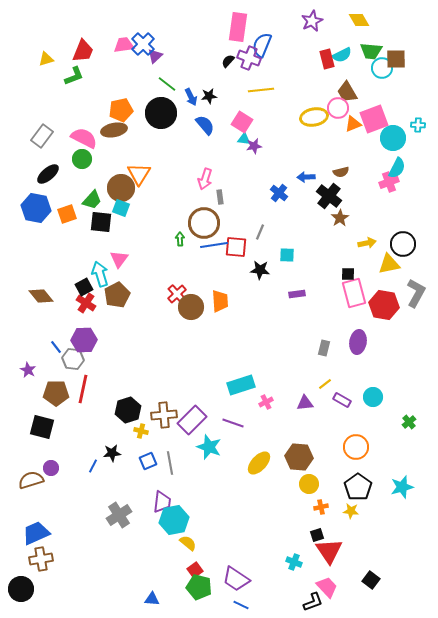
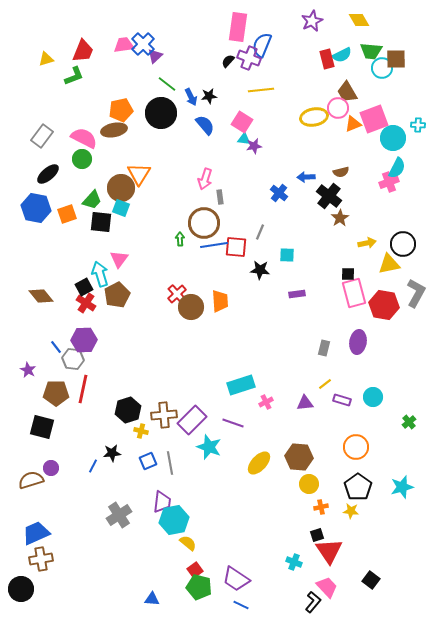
purple rectangle at (342, 400): rotated 12 degrees counterclockwise
black L-shape at (313, 602): rotated 30 degrees counterclockwise
